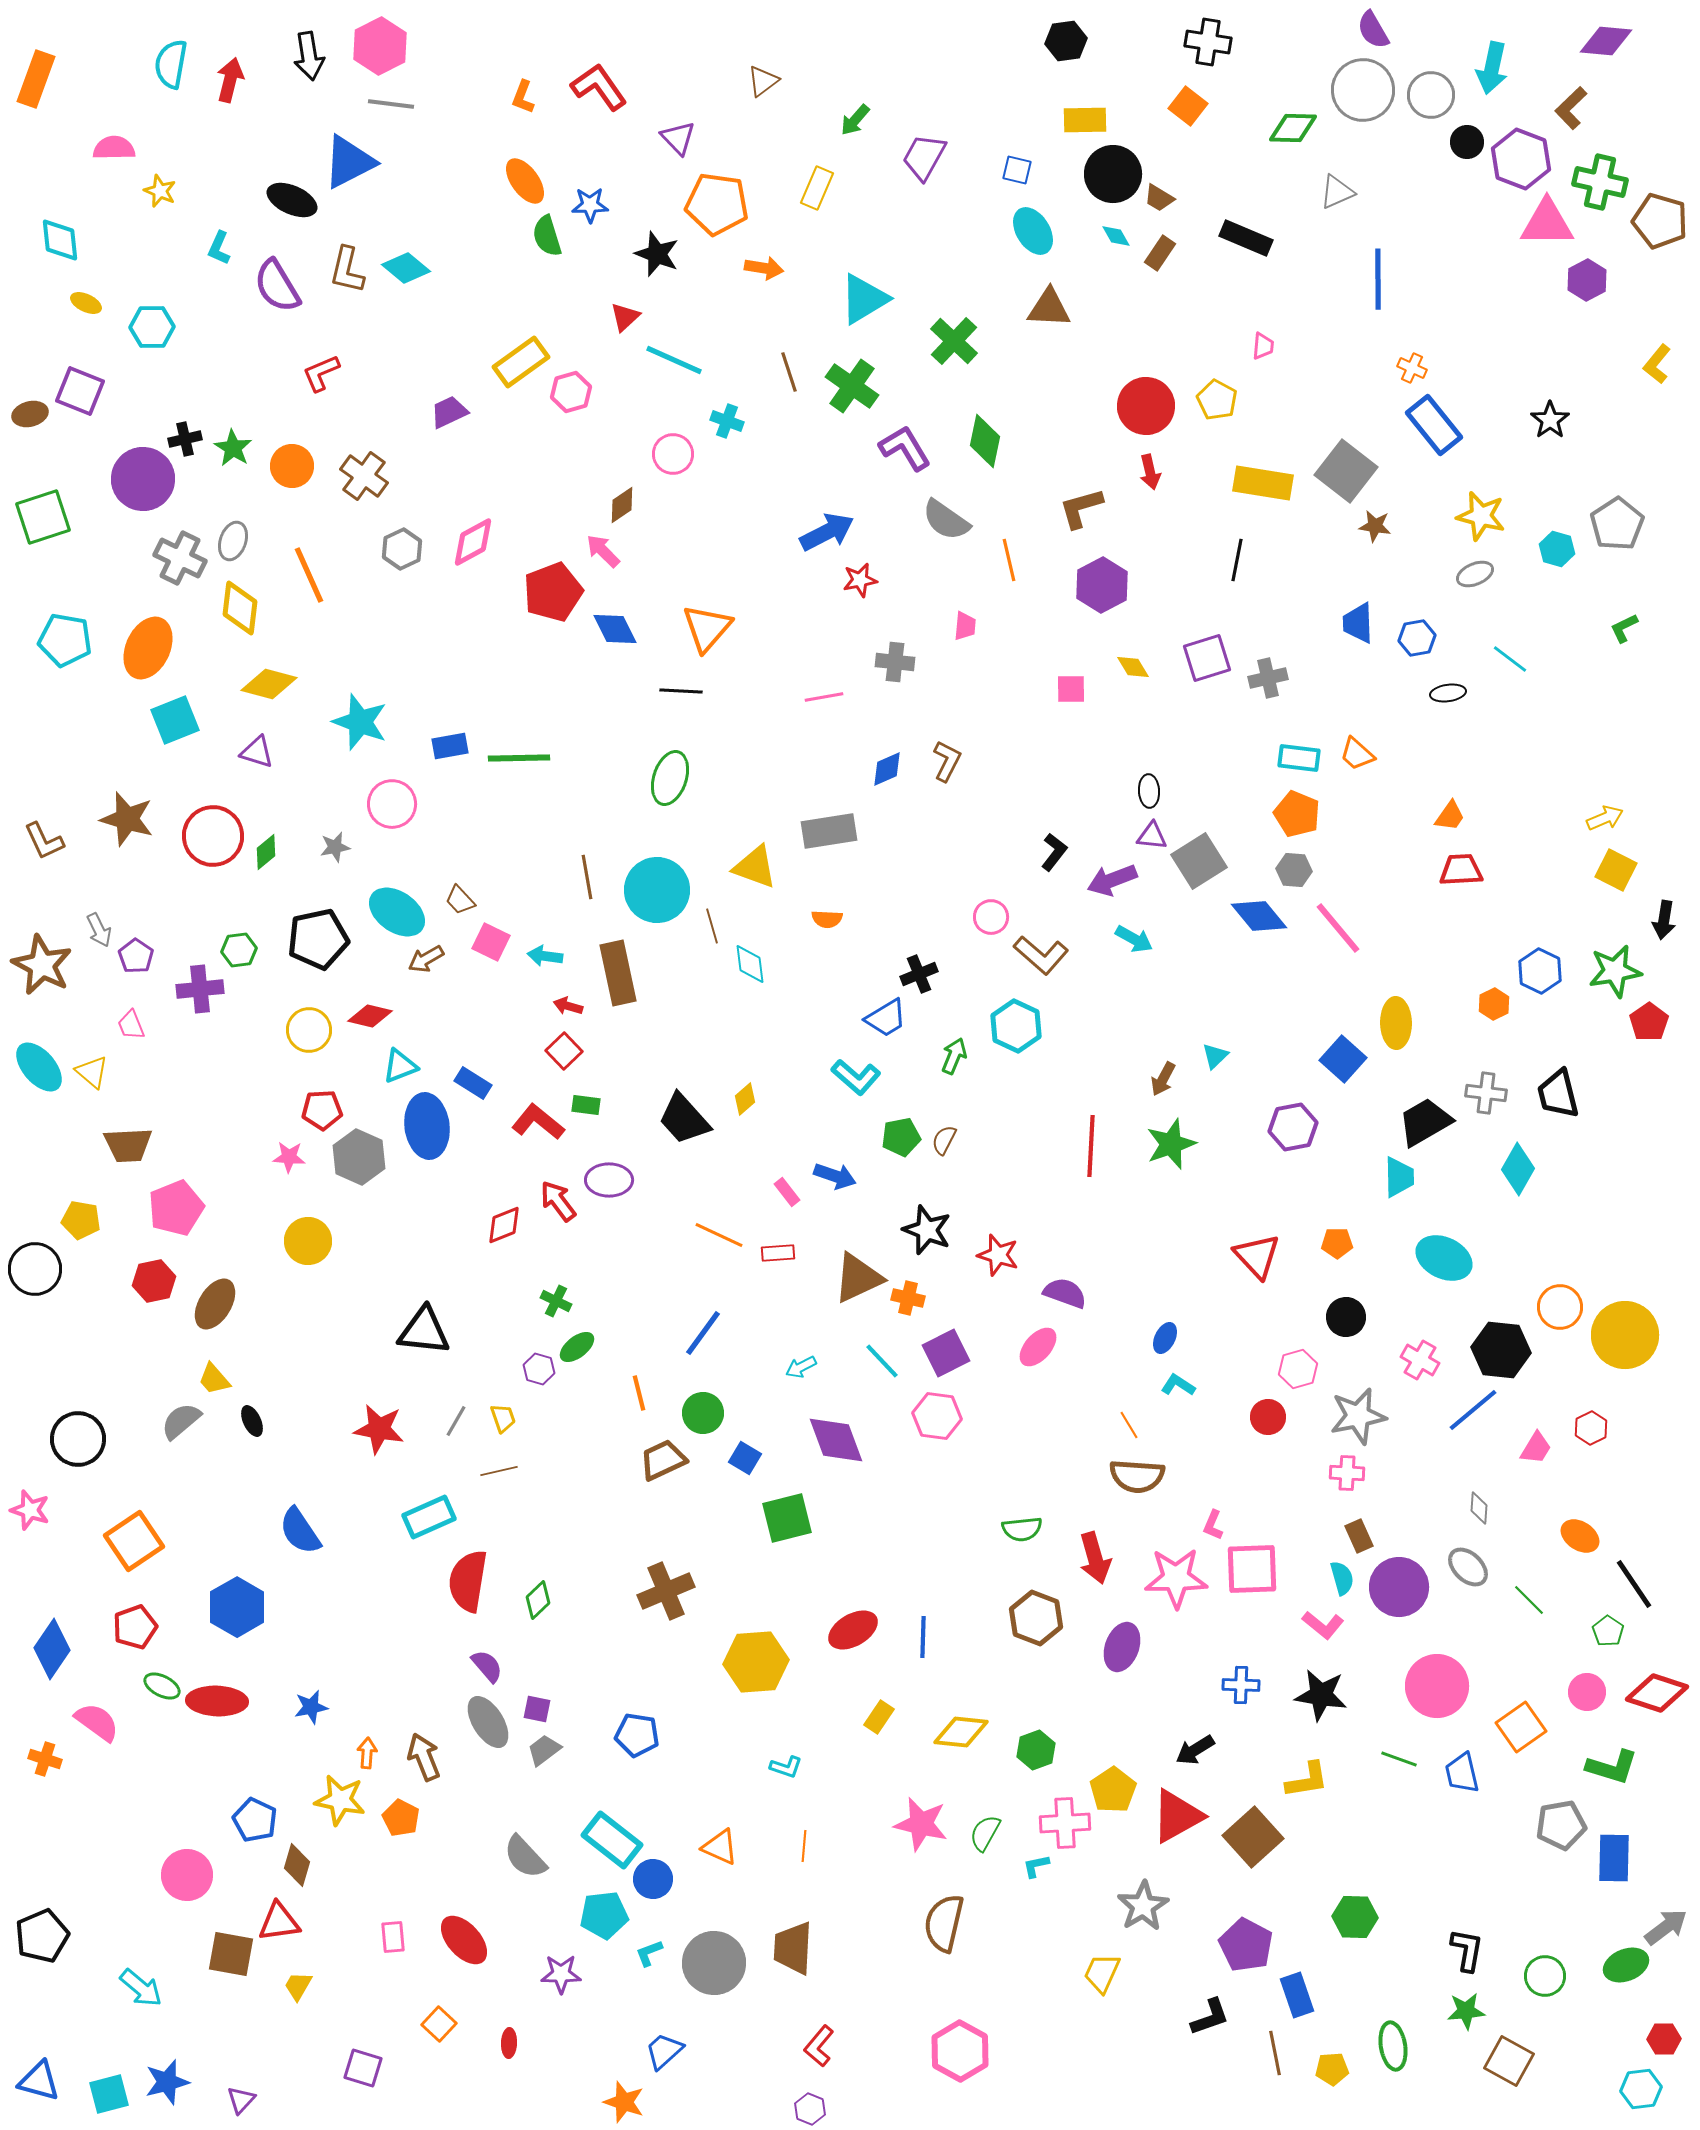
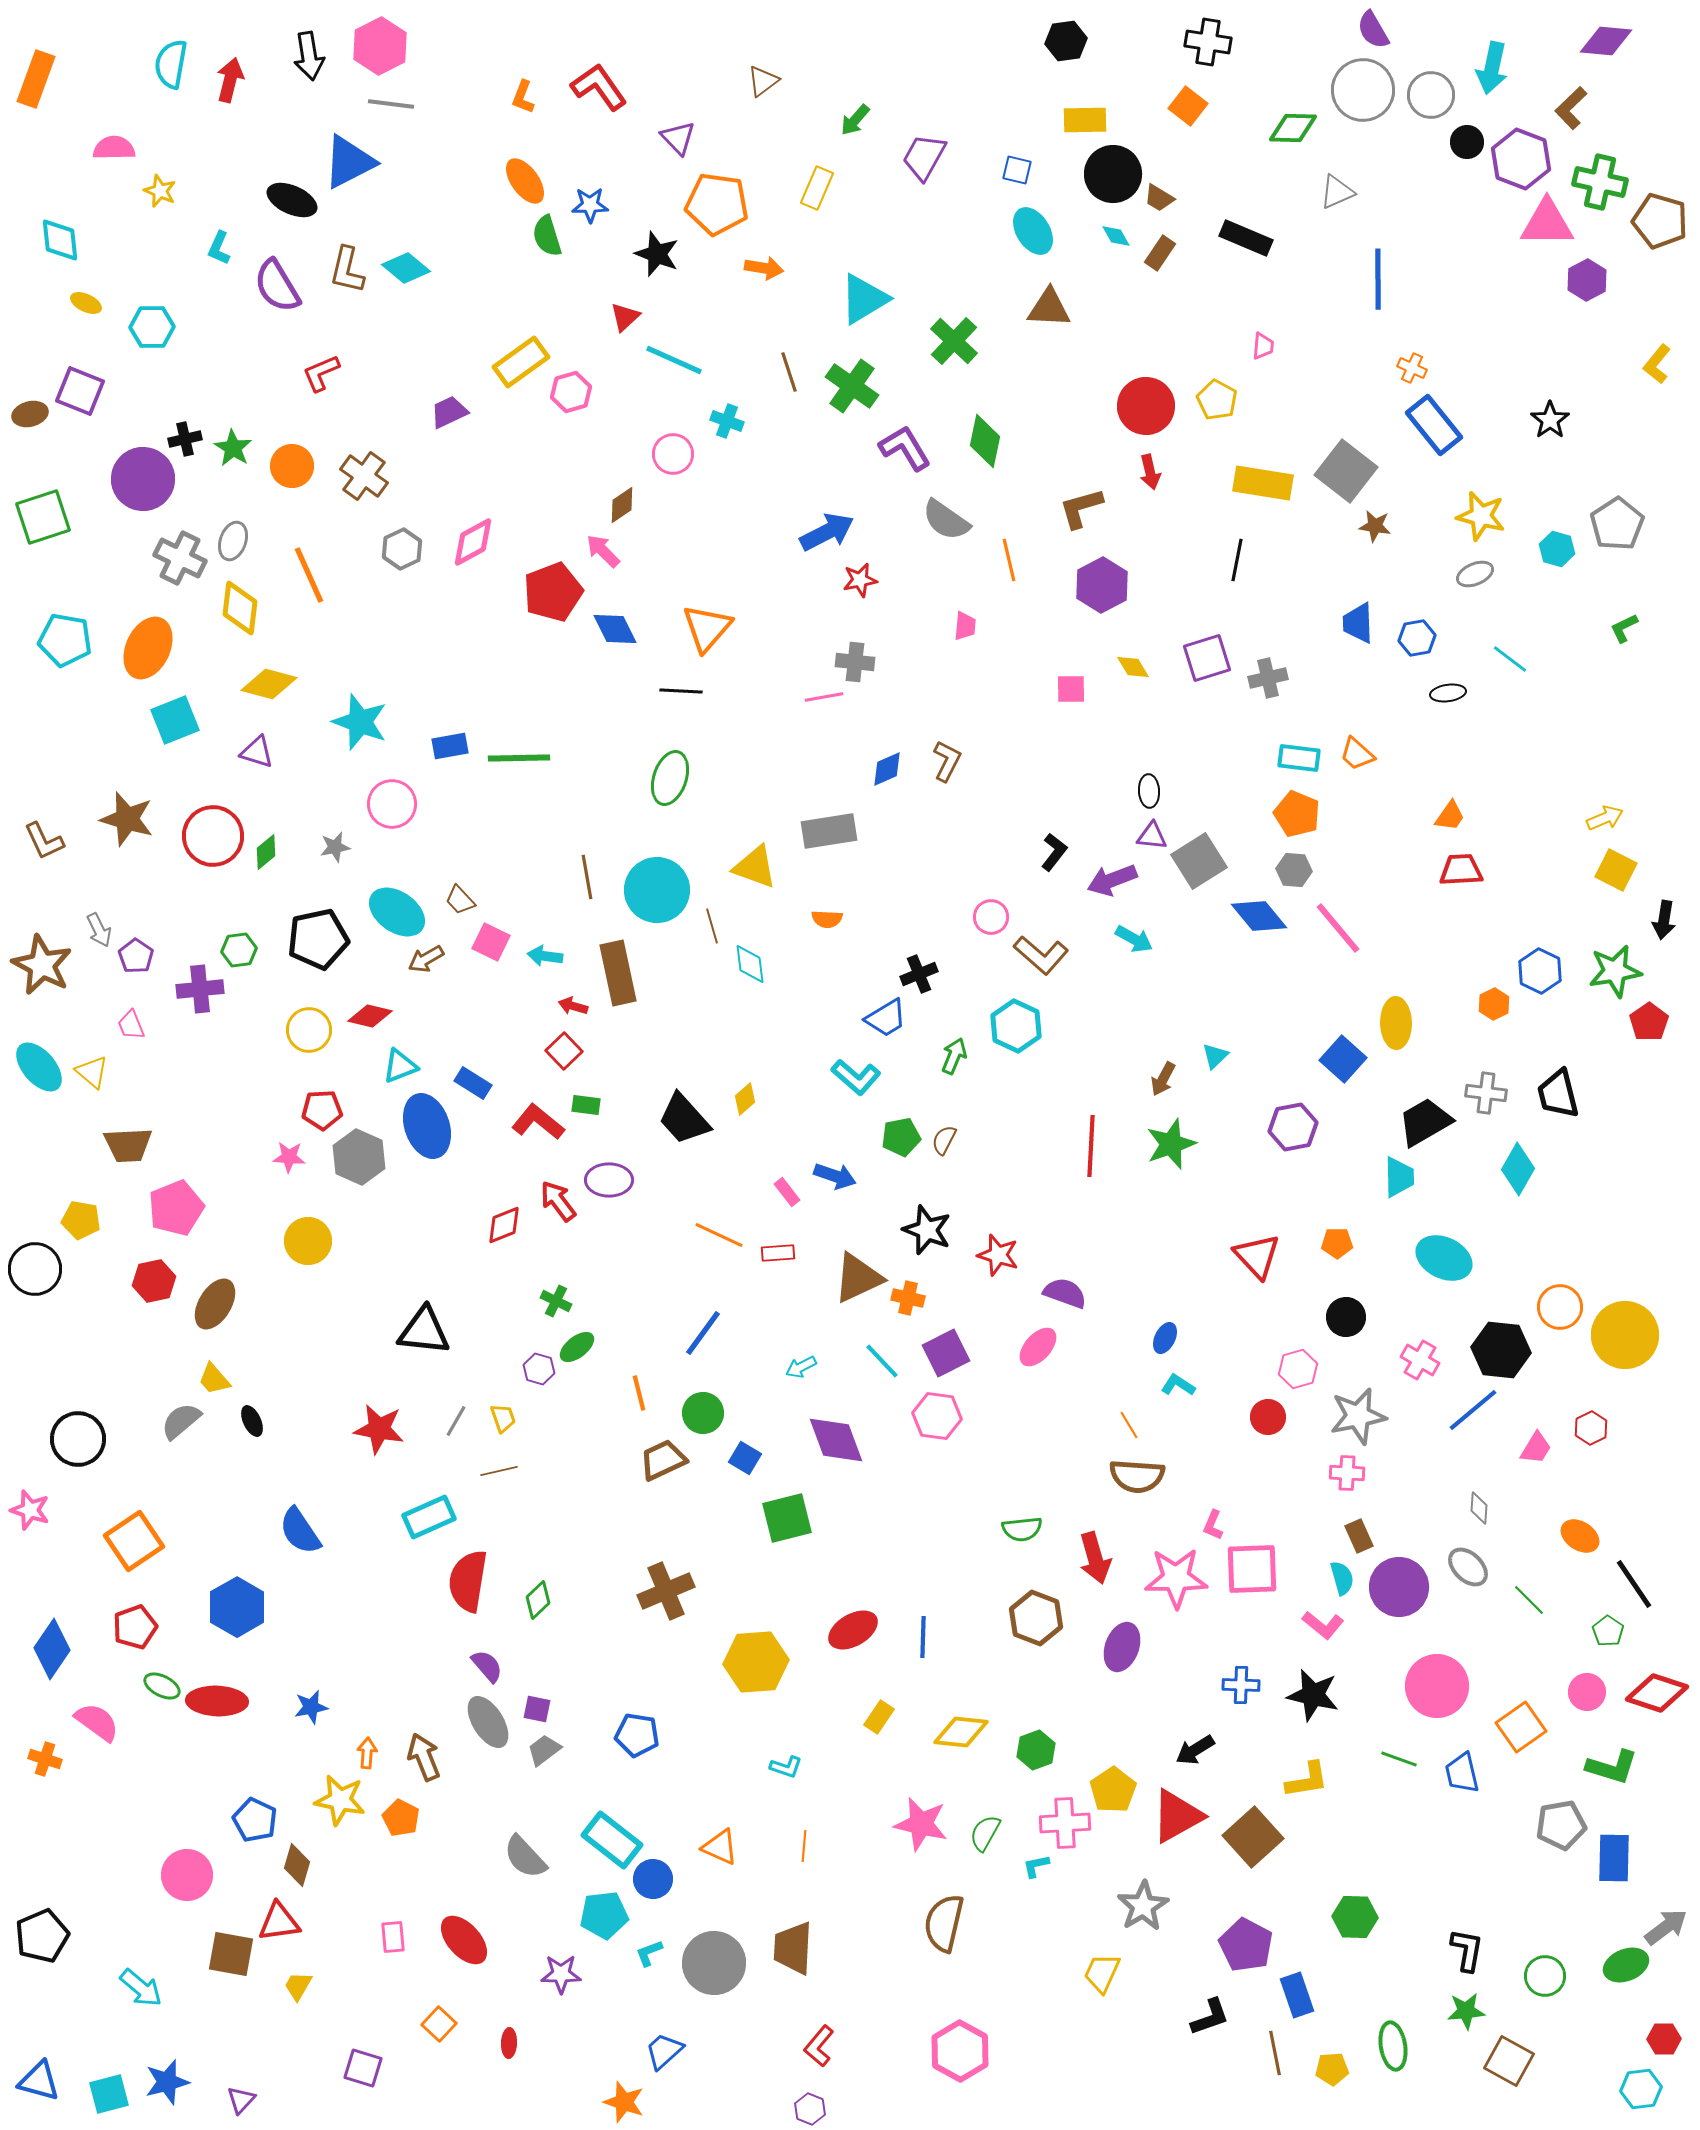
gray cross at (895, 662): moved 40 px left
red arrow at (568, 1006): moved 5 px right
blue ellipse at (427, 1126): rotated 12 degrees counterclockwise
black star at (1321, 1695): moved 8 px left; rotated 4 degrees clockwise
